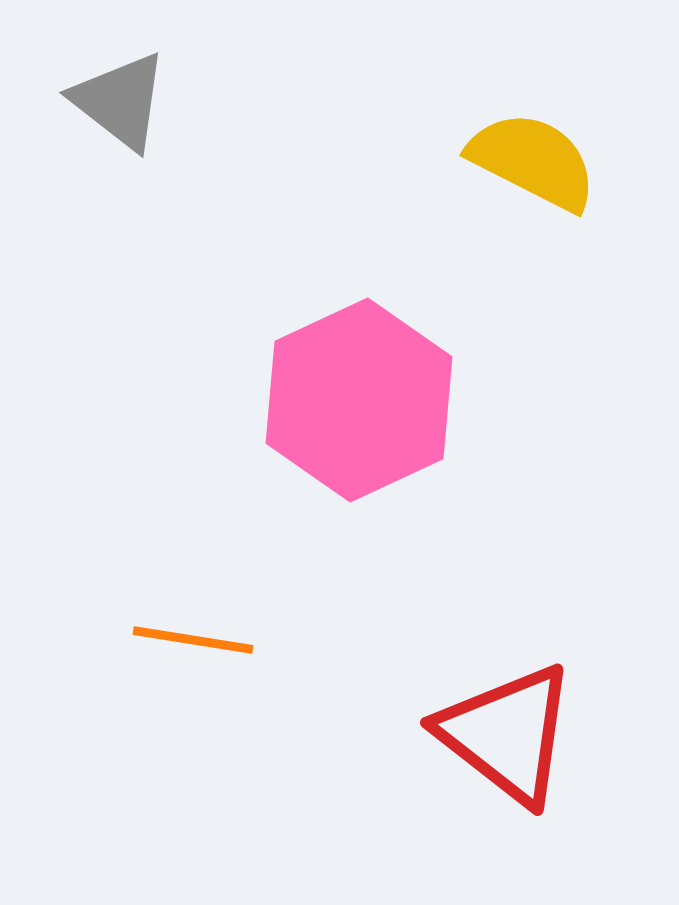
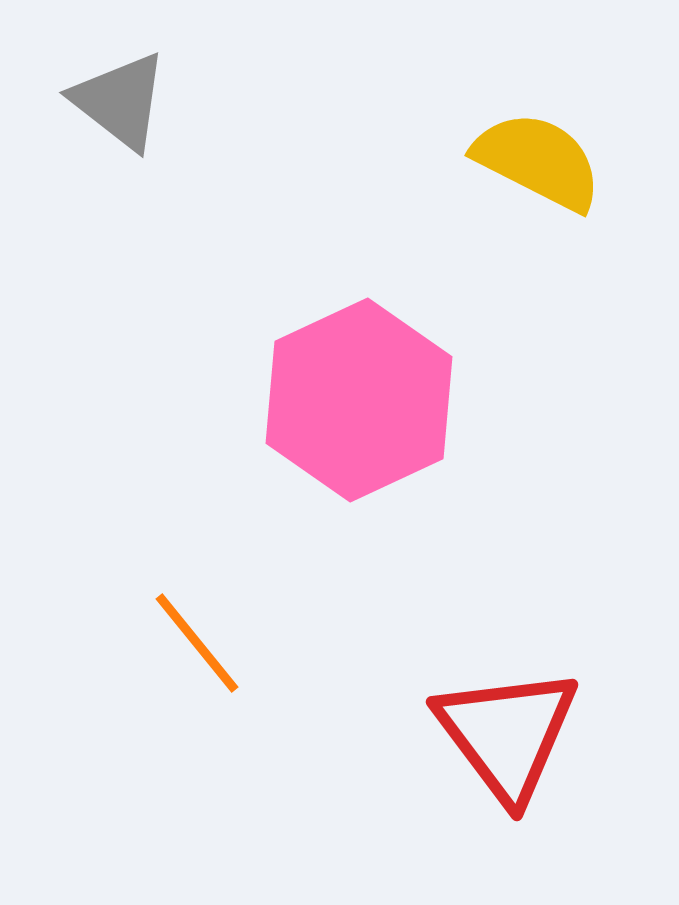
yellow semicircle: moved 5 px right
orange line: moved 4 px right, 3 px down; rotated 42 degrees clockwise
red triangle: rotated 15 degrees clockwise
